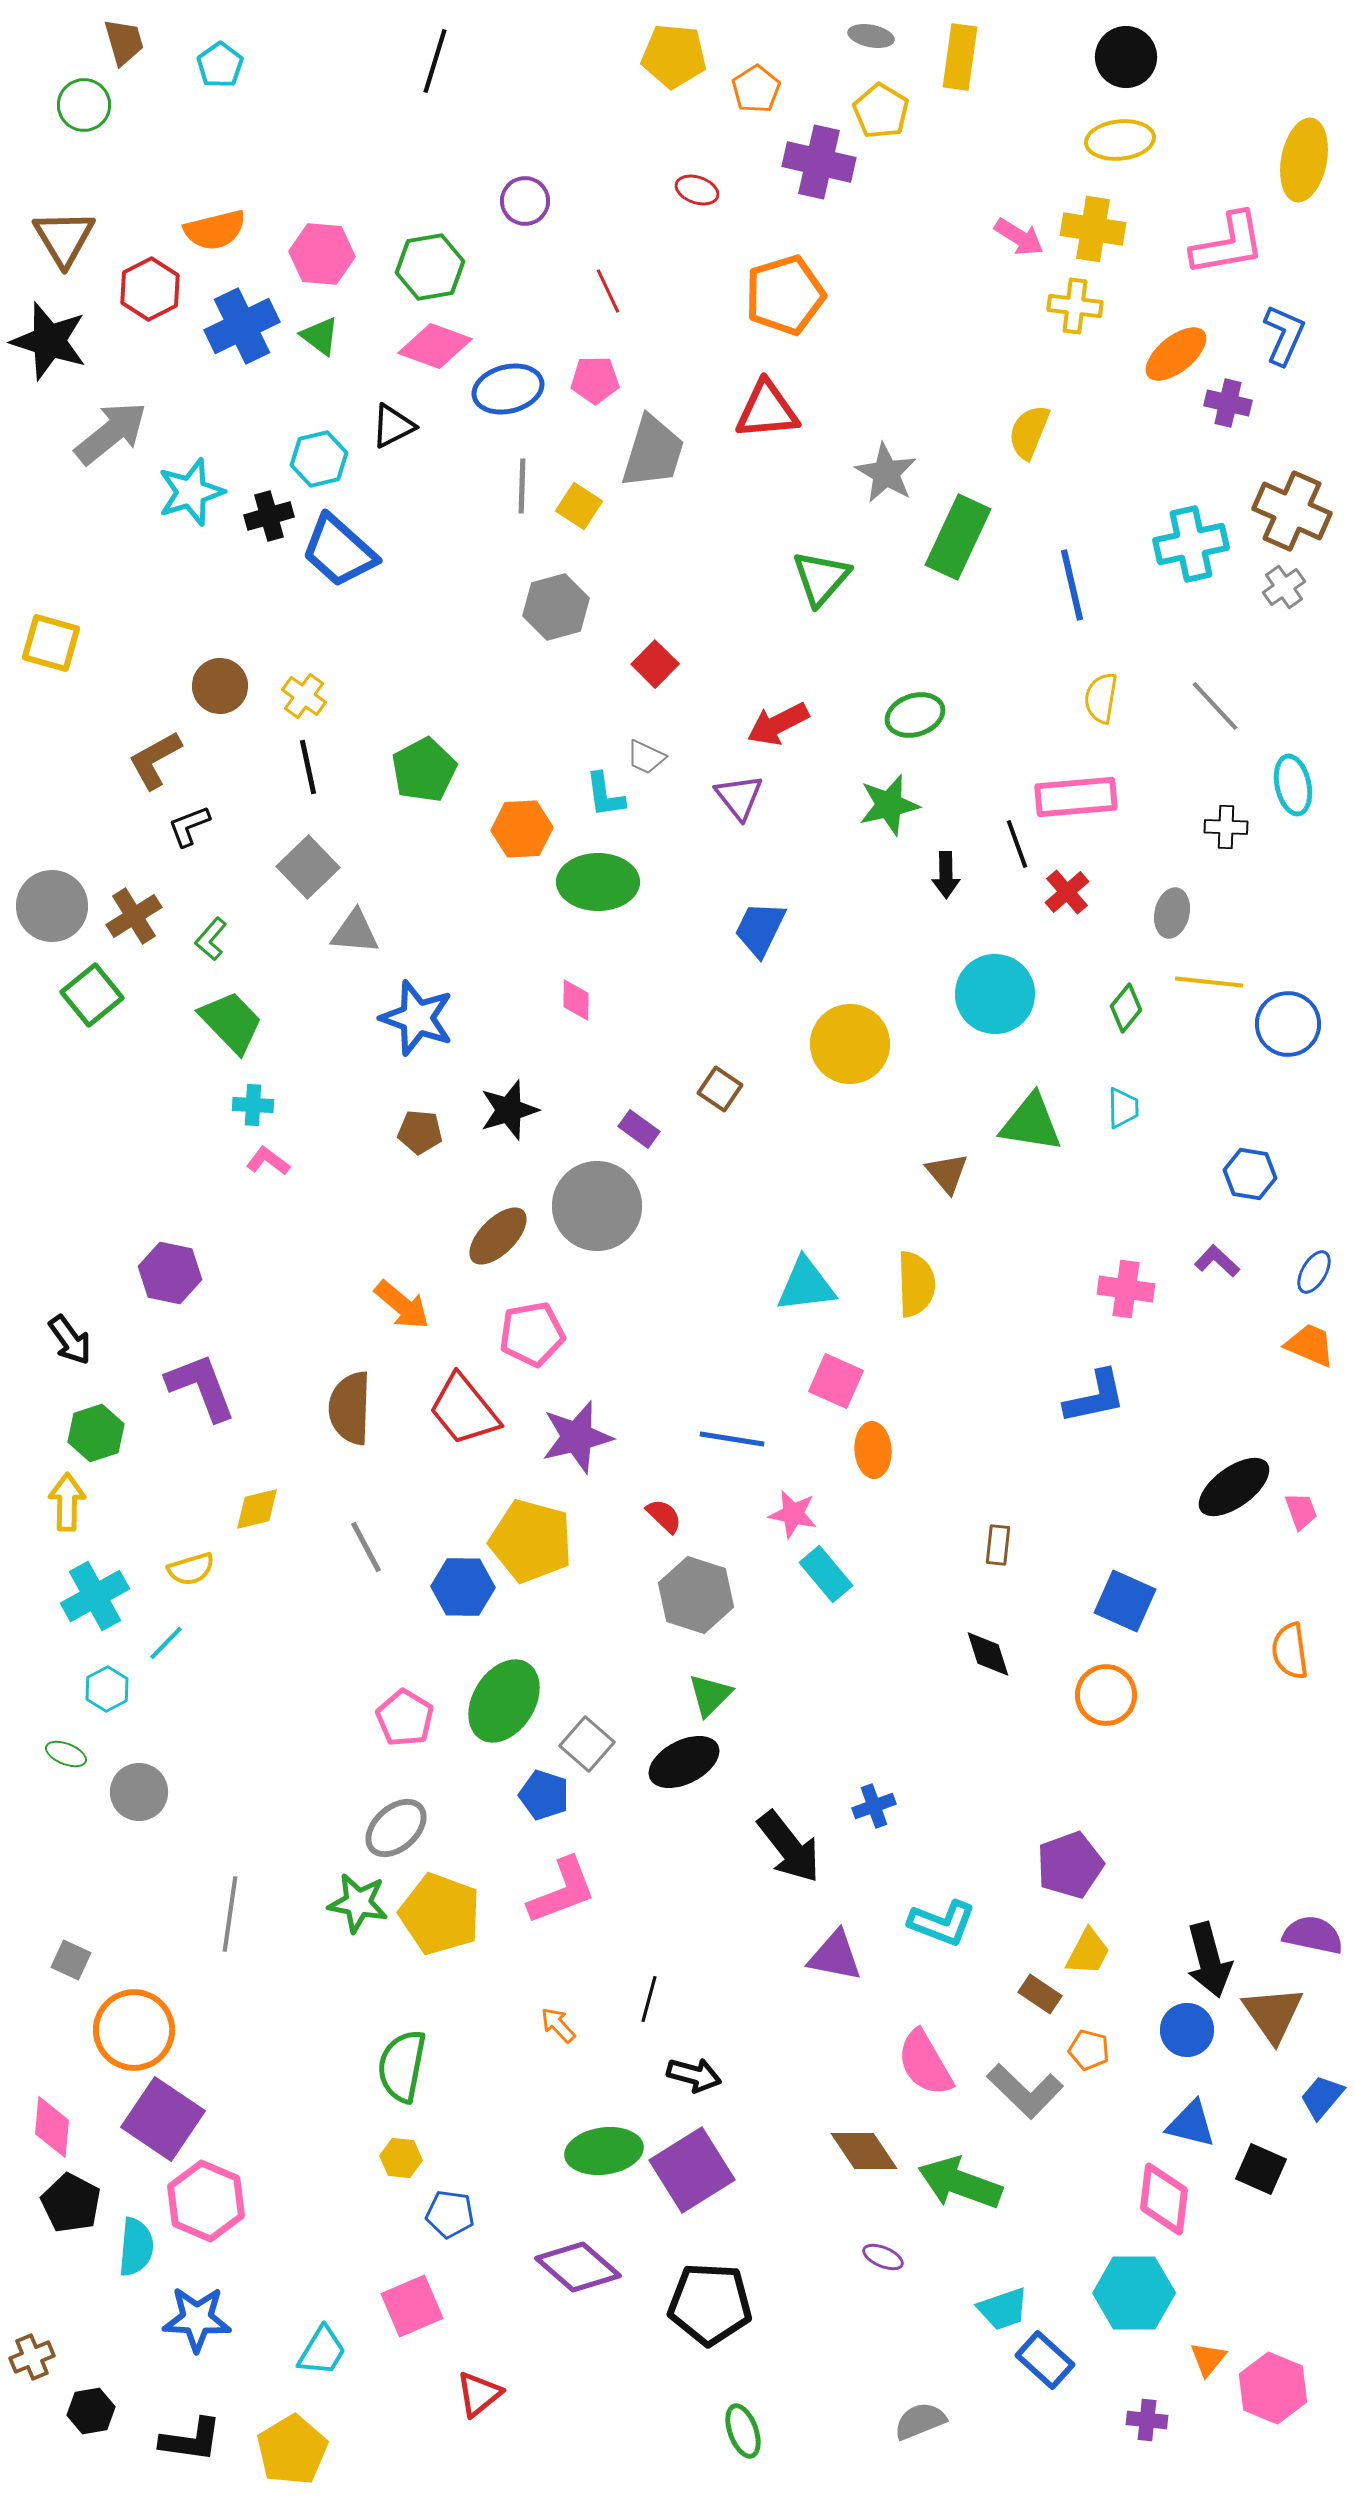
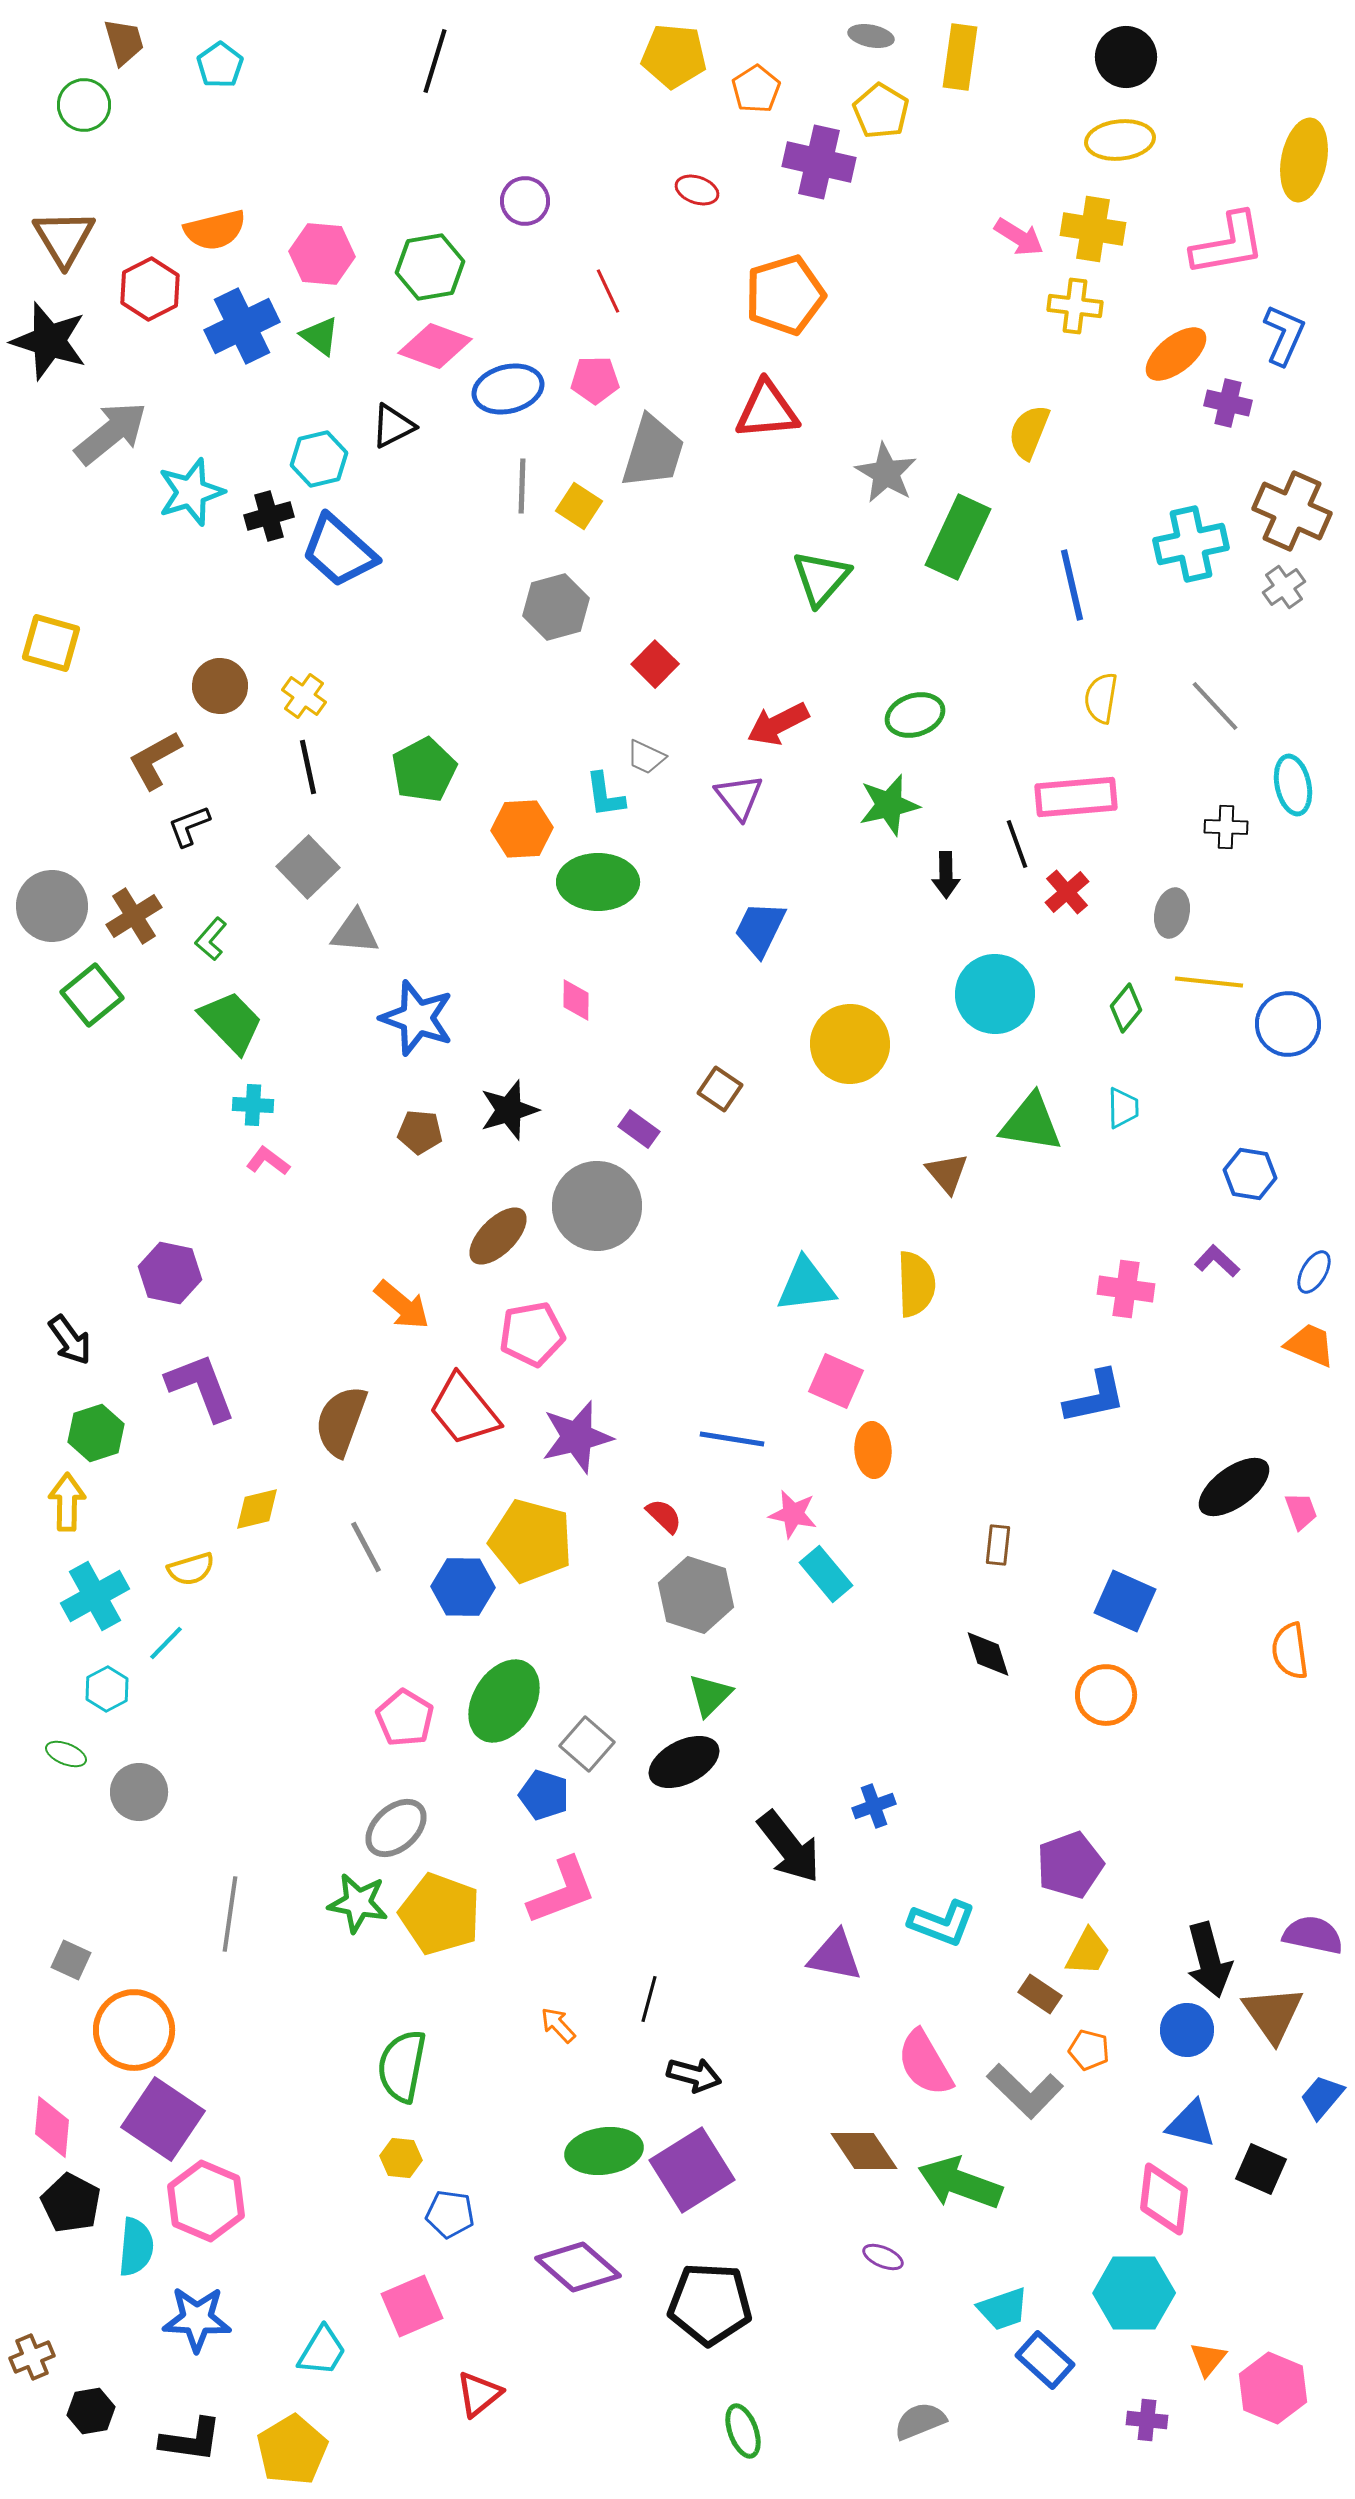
brown semicircle at (350, 1408): moved 9 px left, 13 px down; rotated 18 degrees clockwise
